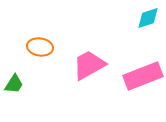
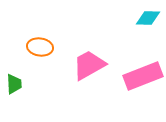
cyan diamond: rotated 20 degrees clockwise
green trapezoid: rotated 35 degrees counterclockwise
